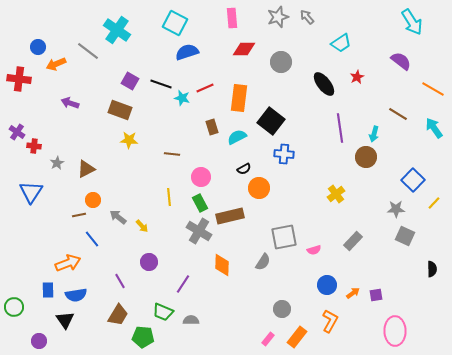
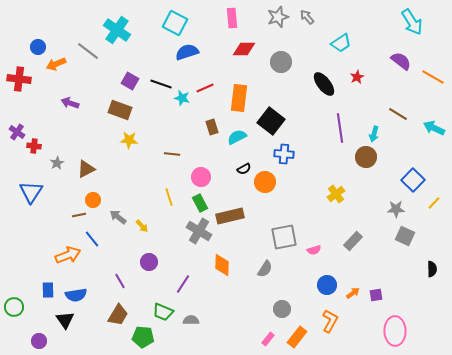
orange line at (433, 89): moved 12 px up
cyan arrow at (434, 128): rotated 30 degrees counterclockwise
orange circle at (259, 188): moved 6 px right, 6 px up
yellow line at (169, 197): rotated 12 degrees counterclockwise
gray semicircle at (263, 262): moved 2 px right, 7 px down
orange arrow at (68, 263): moved 8 px up
